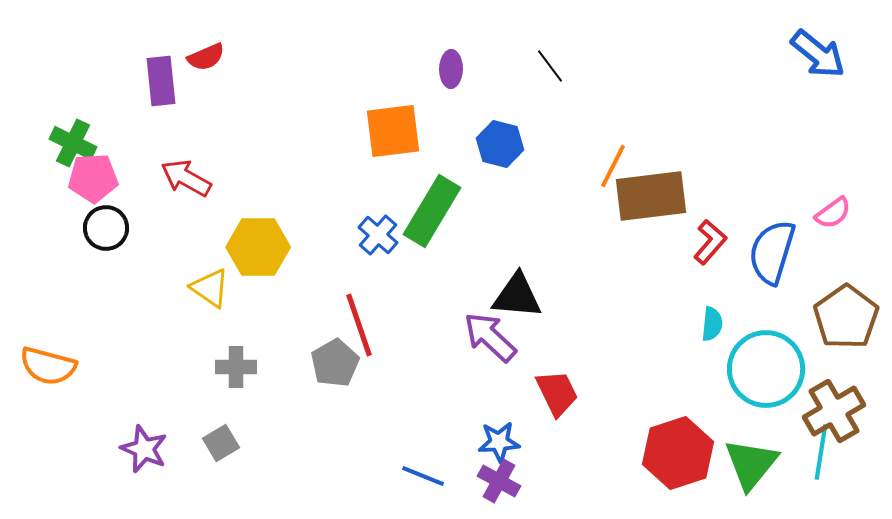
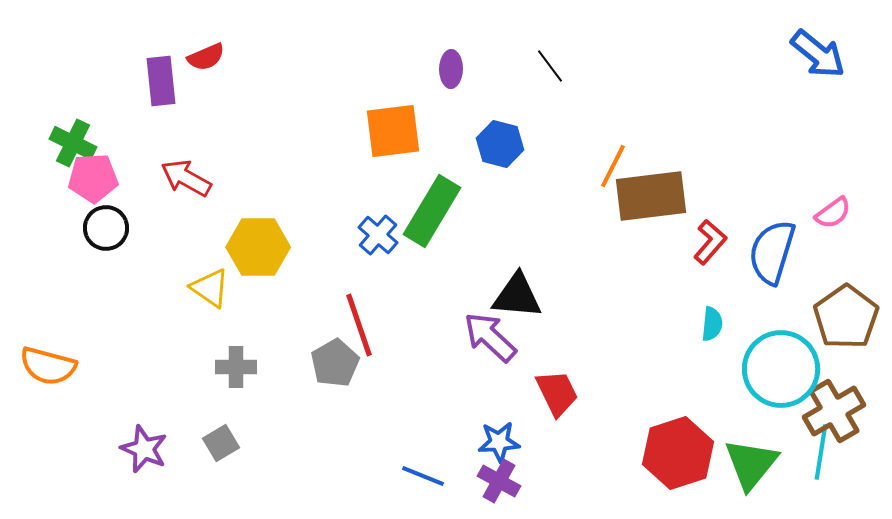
cyan circle: moved 15 px right
